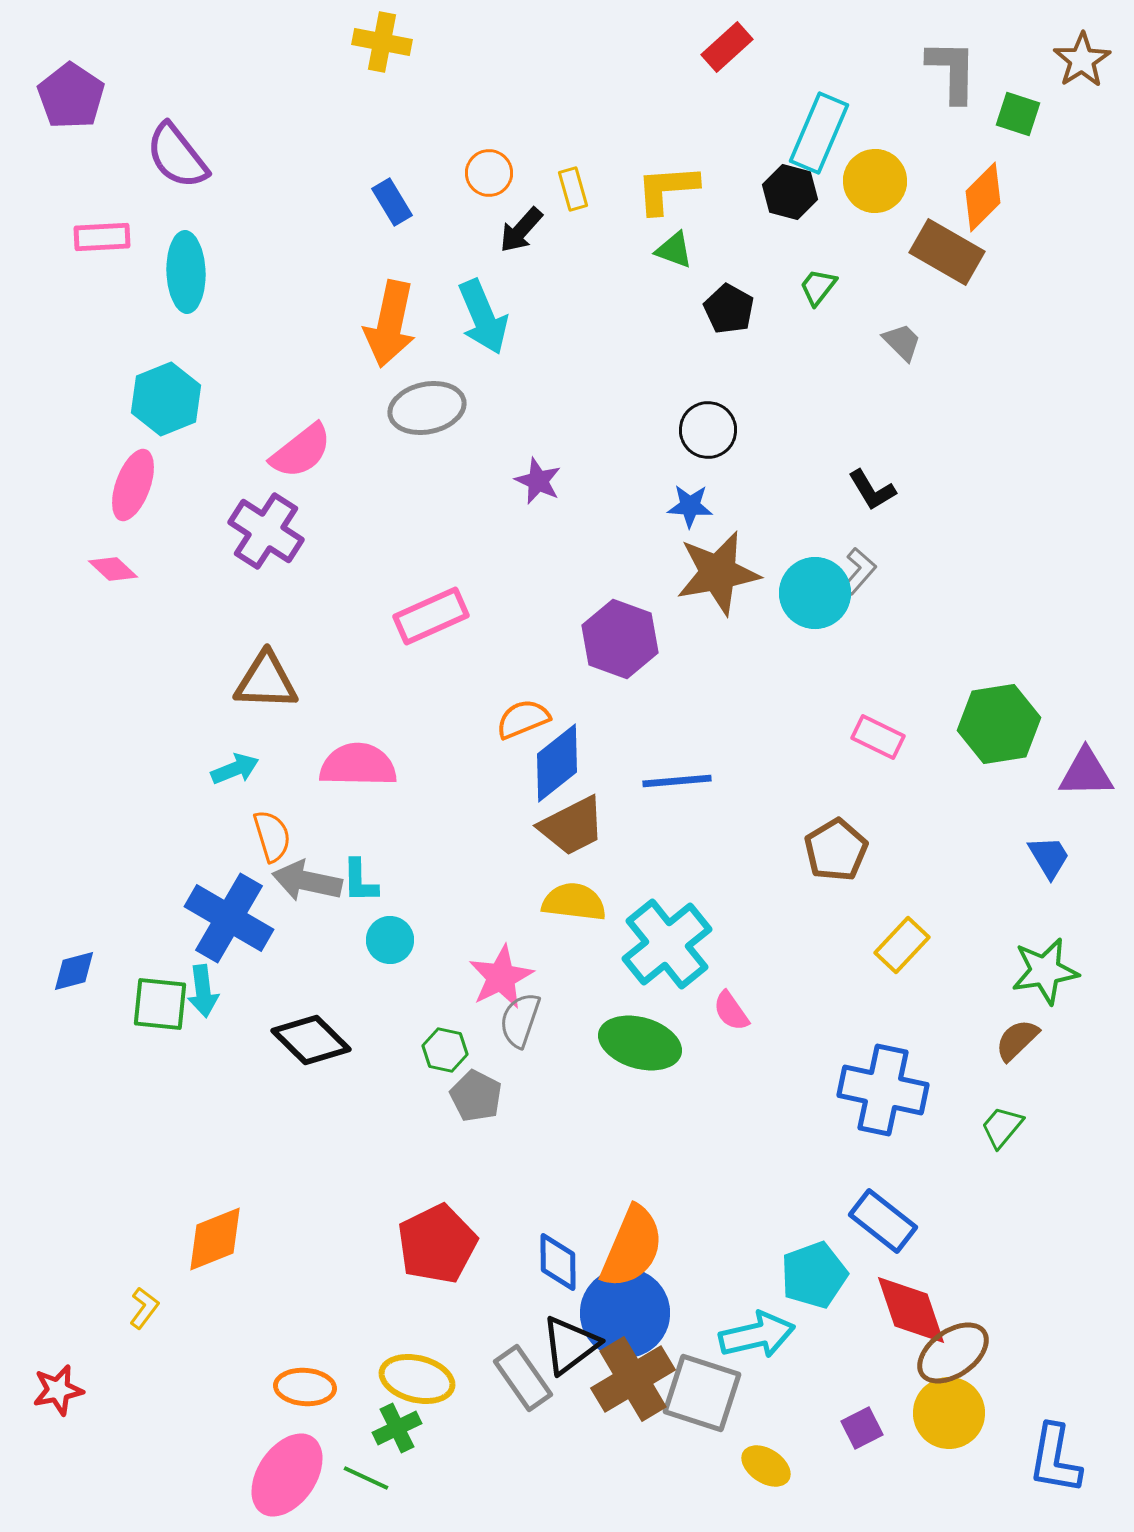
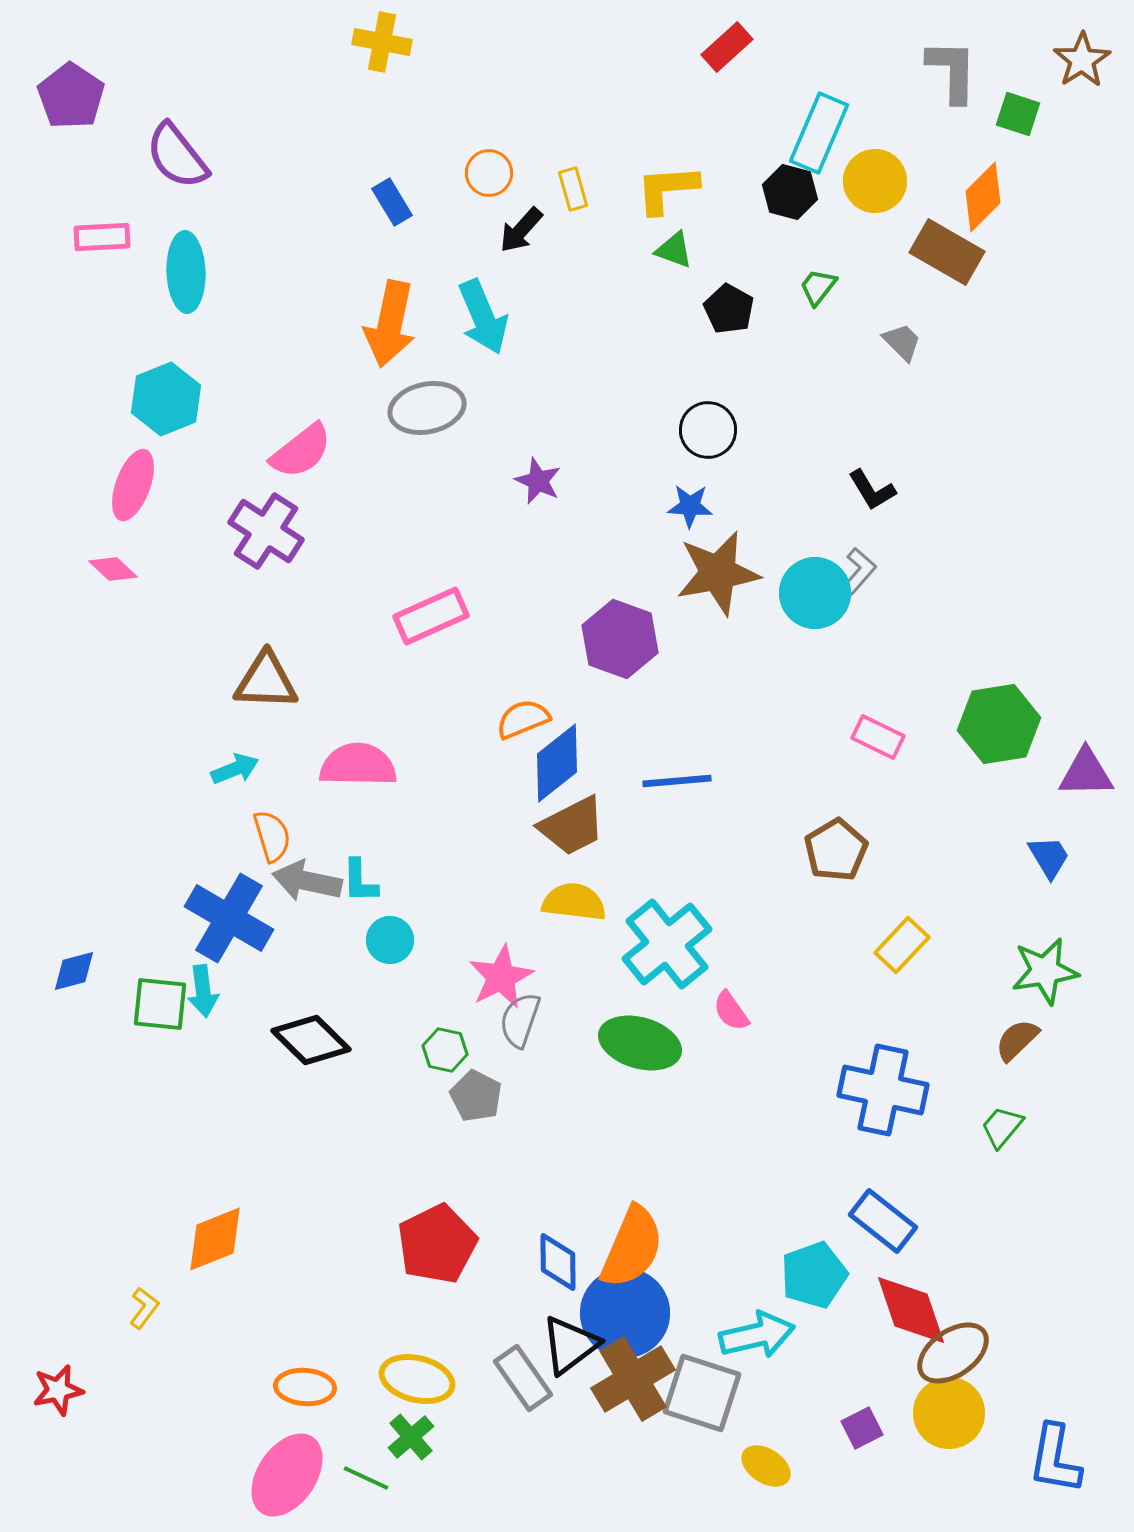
green cross at (397, 1428): moved 14 px right, 9 px down; rotated 15 degrees counterclockwise
